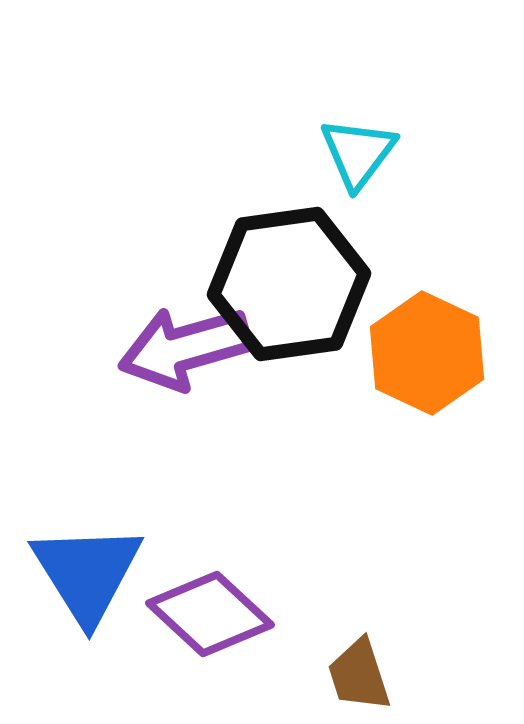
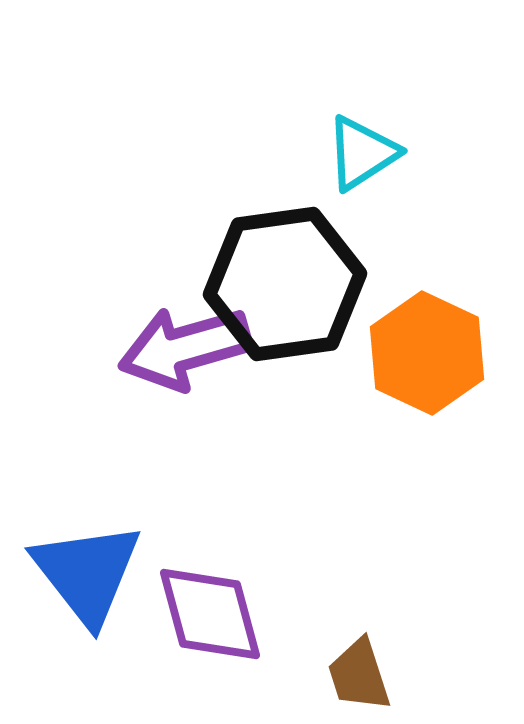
cyan triangle: moved 4 px right; rotated 20 degrees clockwise
black hexagon: moved 4 px left
blue triangle: rotated 6 degrees counterclockwise
purple diamond: rotated 32 degrees clockwise
